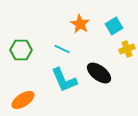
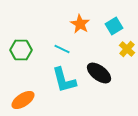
yellow cross: rotated 28 degrees counterclockwise
cyan L-shape: rotated 8 degrees clockwise
